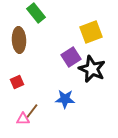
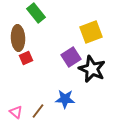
brown ellipse: moved 1 px left, 2 px up
red square: moved 9 px right, 24 px up
brown line: moved 6 px right
pink triangle: moved 7 px left, 7 px up; rotated 40 degrees clockwise
